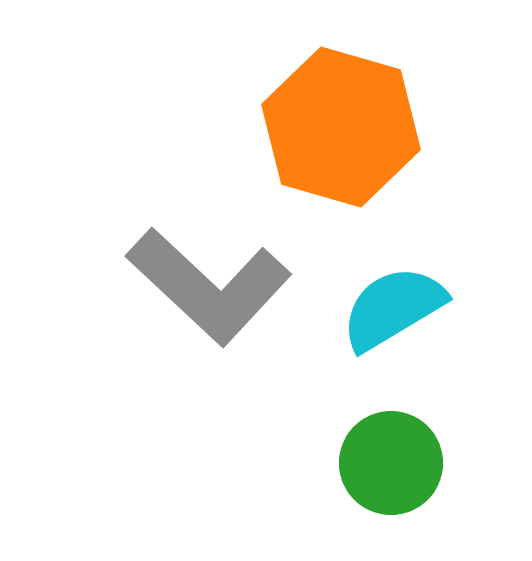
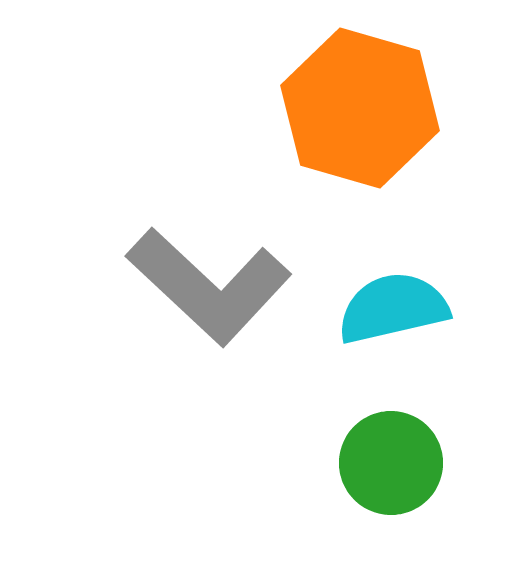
orange hexagon: moved 19 px right, 19 px up
cyan semicircle: rotated 18 degrees clockwise
